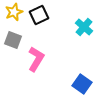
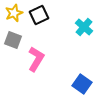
yellow star: moved 1 px down
